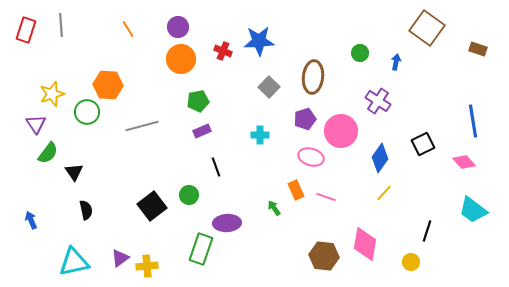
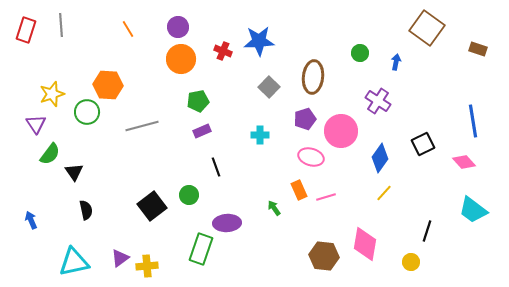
green semicircle at (48, 153): moved 2 px right, 1 px down
orange rectangle at (296, 190): moved 3 px right
pink line at (326, 197): rotated 36 degrees counterclockwise
